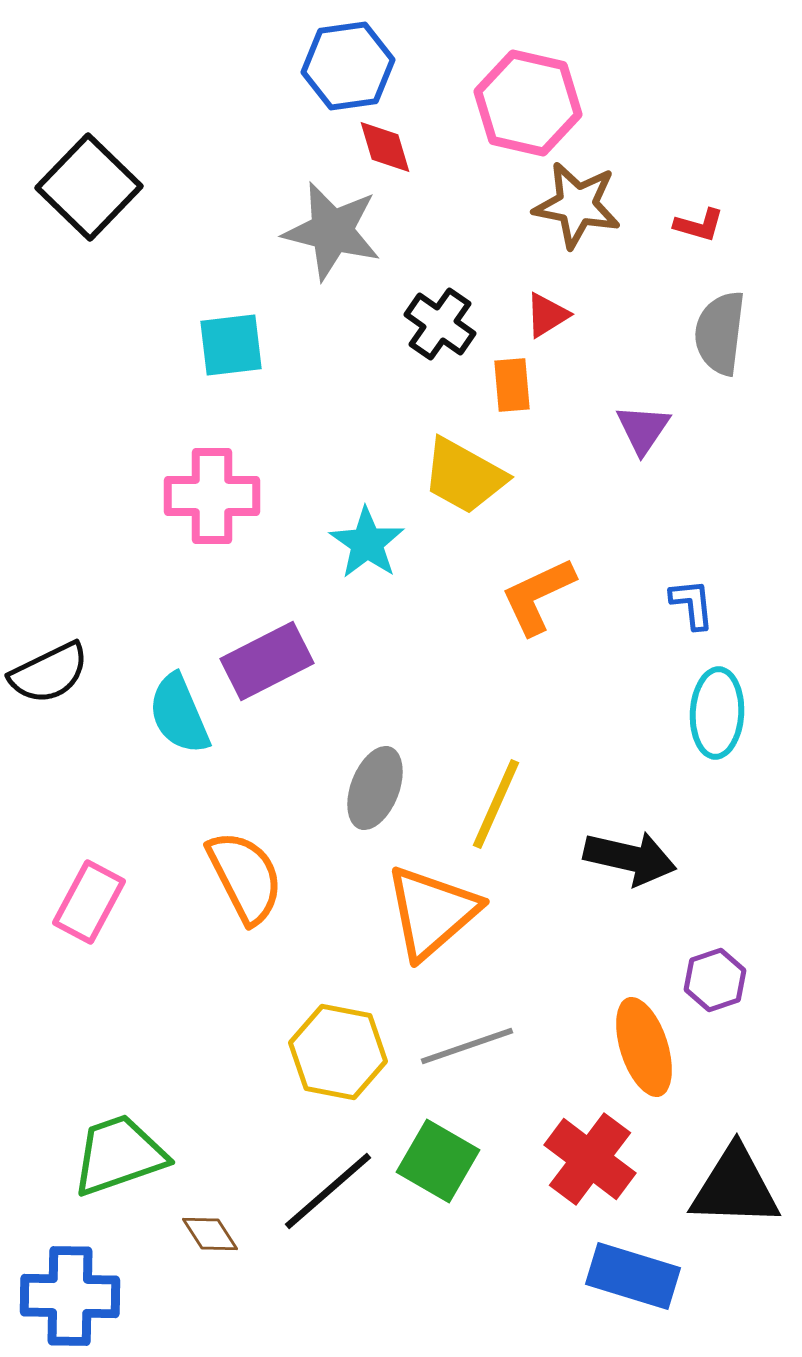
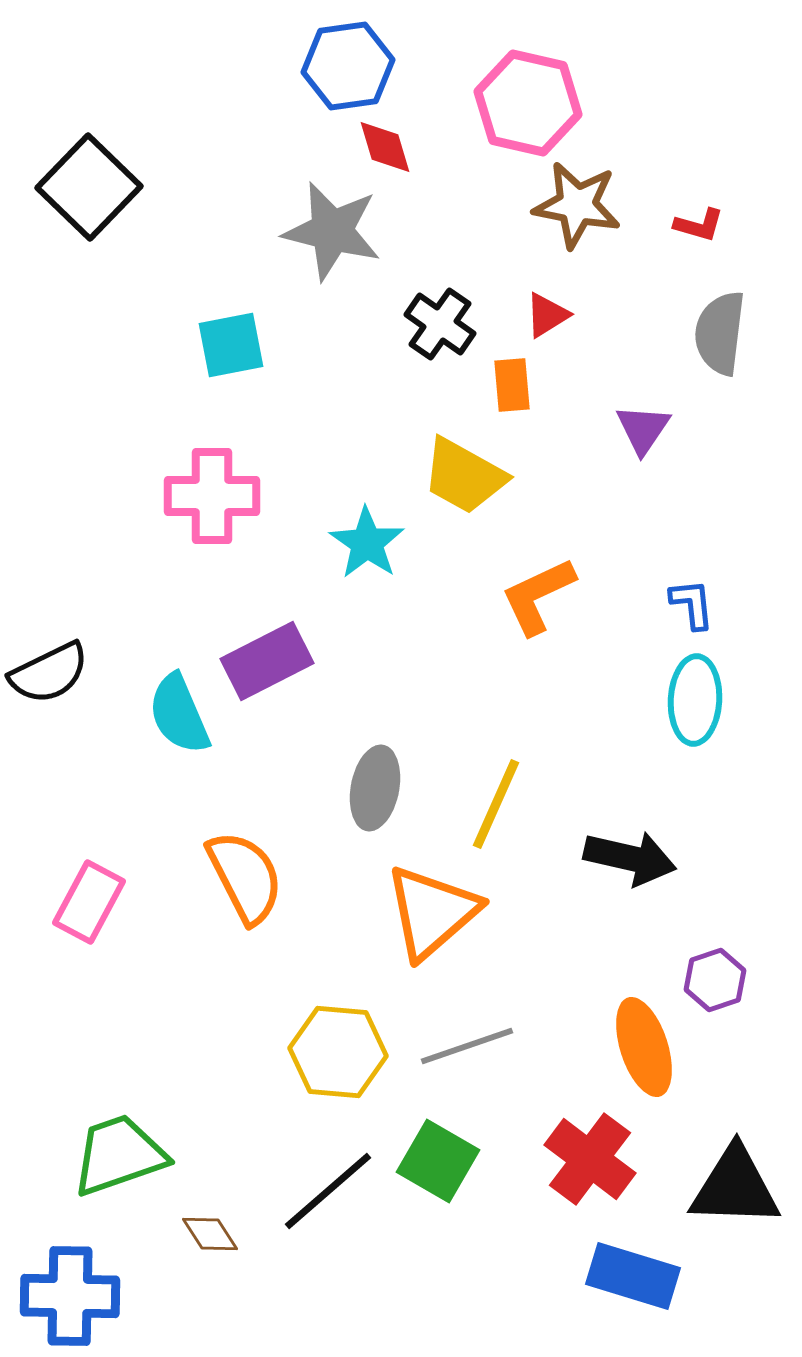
cyan square: rotated 4 degrees counterclockwise
cyan ellipse: moved 22 px left, 13 px up
gray ellipse: rotated 10 degrees counterclockwise
yellow hexagon: rotated 6 degrees counterclockwise
